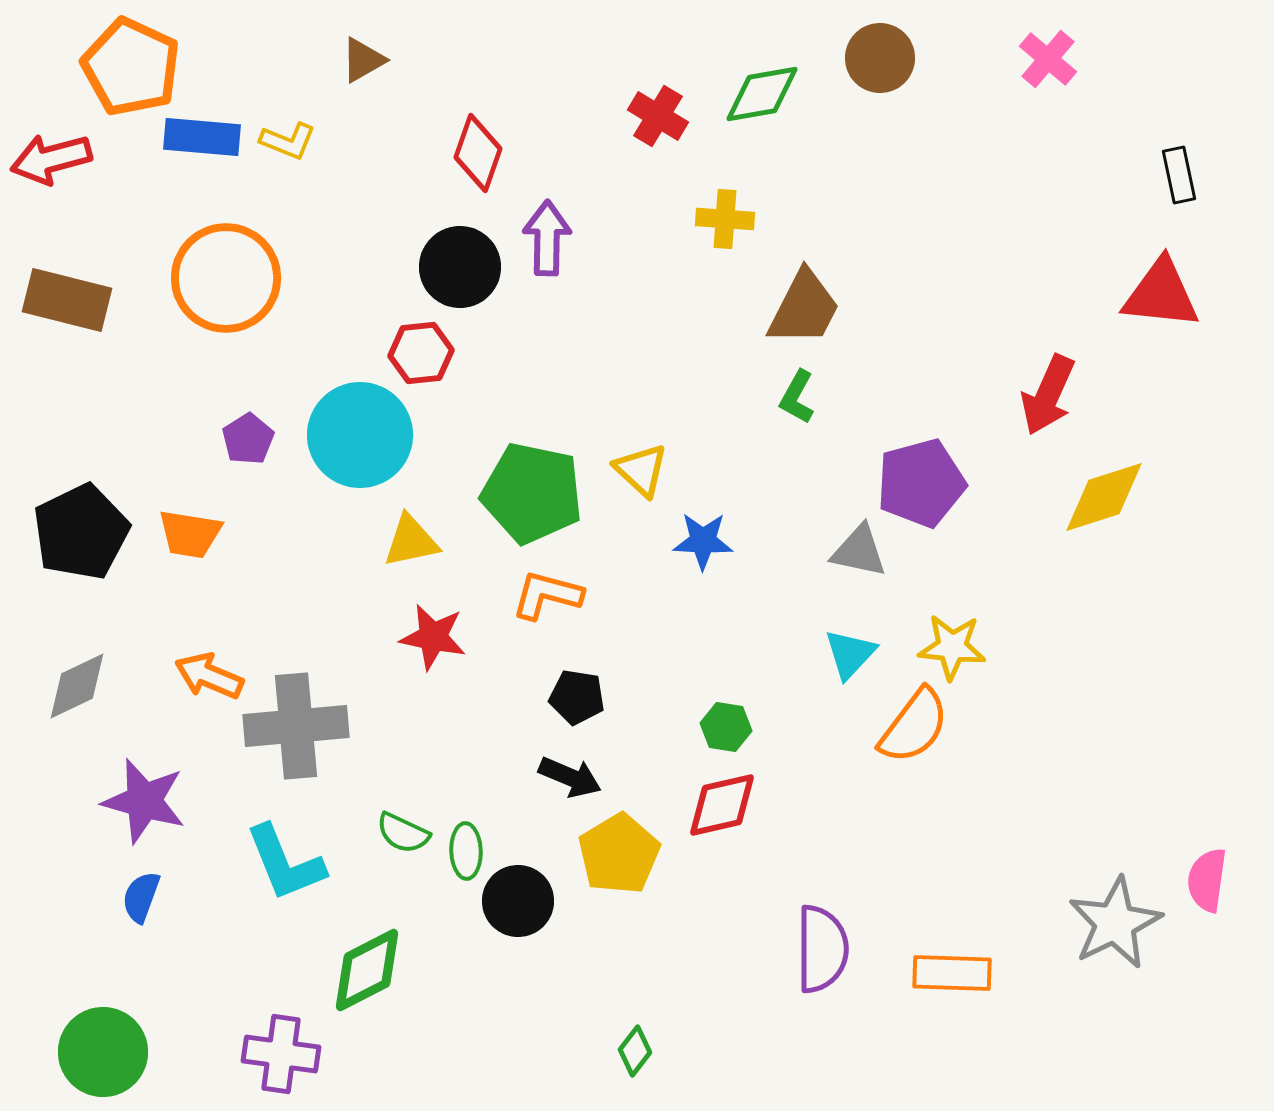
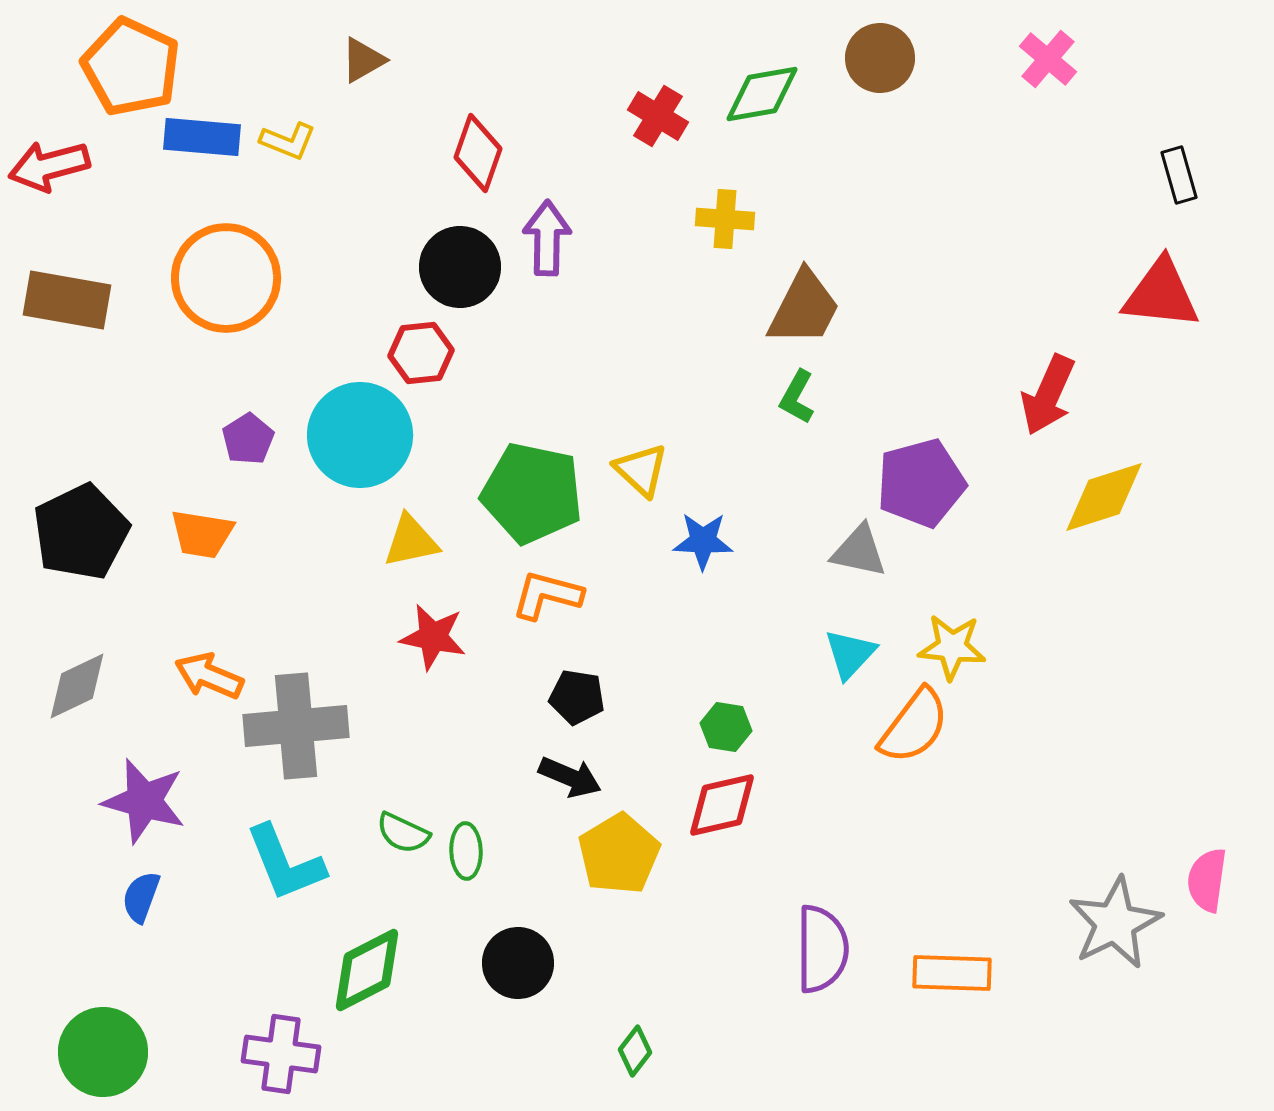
red arrow at (51, 159): moved 2 px left, 7 px down
black rectangle at (1179, 175): rotated 4 degrees counterclockwise
brown rectangle at (67, 300): rotated 4 degrees counterclockwise
orange trapezoid at (190, 534): moved 12 px right
black circle at (518, 901): moved 62 px down
